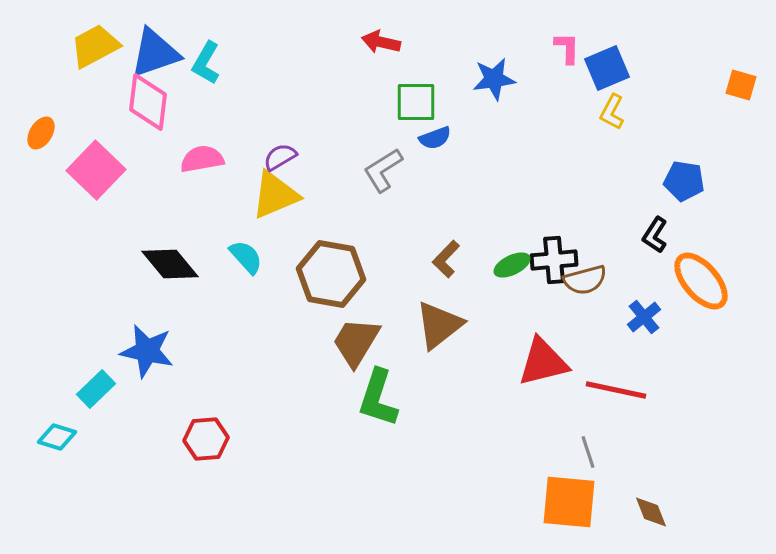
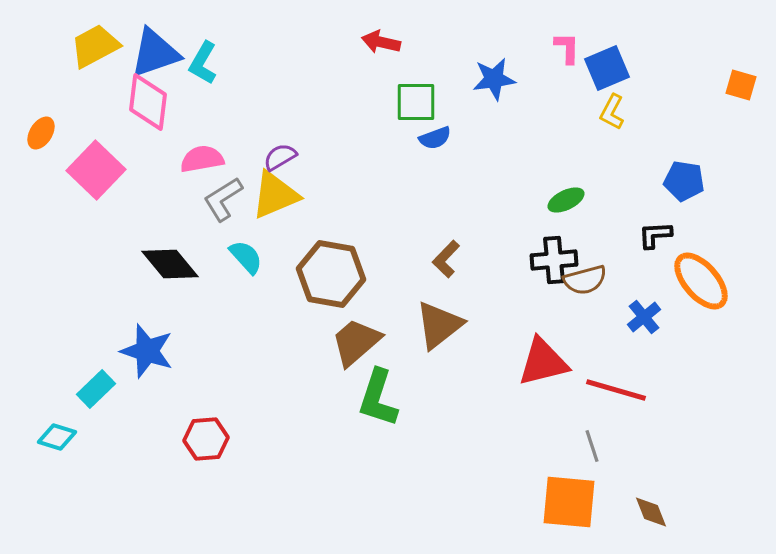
cyan L-shape at (206, 63): moved 3 px left
gray L-shape at (383, 170): moved 160 px left, 29 px down
black L-shape at (655, 235): rotated 54 degrees clockwise
green ellipse at (512, 265): moved 54 px right, 65 px up
brown trapezoid at (356, 342): rotated 18 degrees clockwise
blue star at (147, 351): rotated 6 degrees clockwise
red line at (616, 390): rotated 4 degrees clockwise
gray line at (588, 452): moved 4 px right, 6 px up
